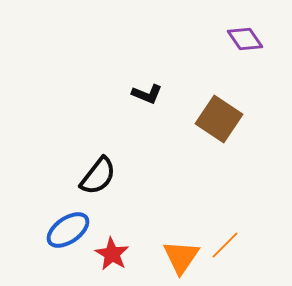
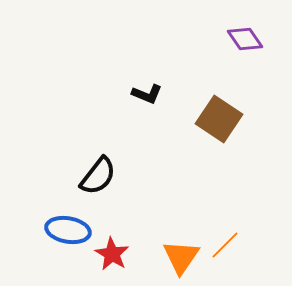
blue ellipse: rotated 45 degrees clockwise
